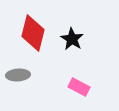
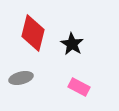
black star: moved 5 px down
gray ellipse: moved 3 px right, 3 px down; rotated 10 degrees counterclockwise
